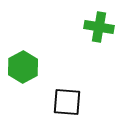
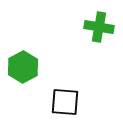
black square: moved 2 px left
